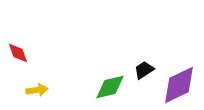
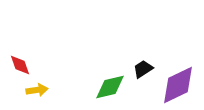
red diamond: moved 2 px right, 12 px down
black trapezoid: moved 1 px left, 1 px up
purple diamond: moved 1 px left
